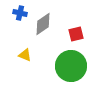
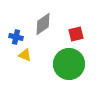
blue cross: moved 4 px left, 24 px down
green circle: moved 2 px left, 2 px up
